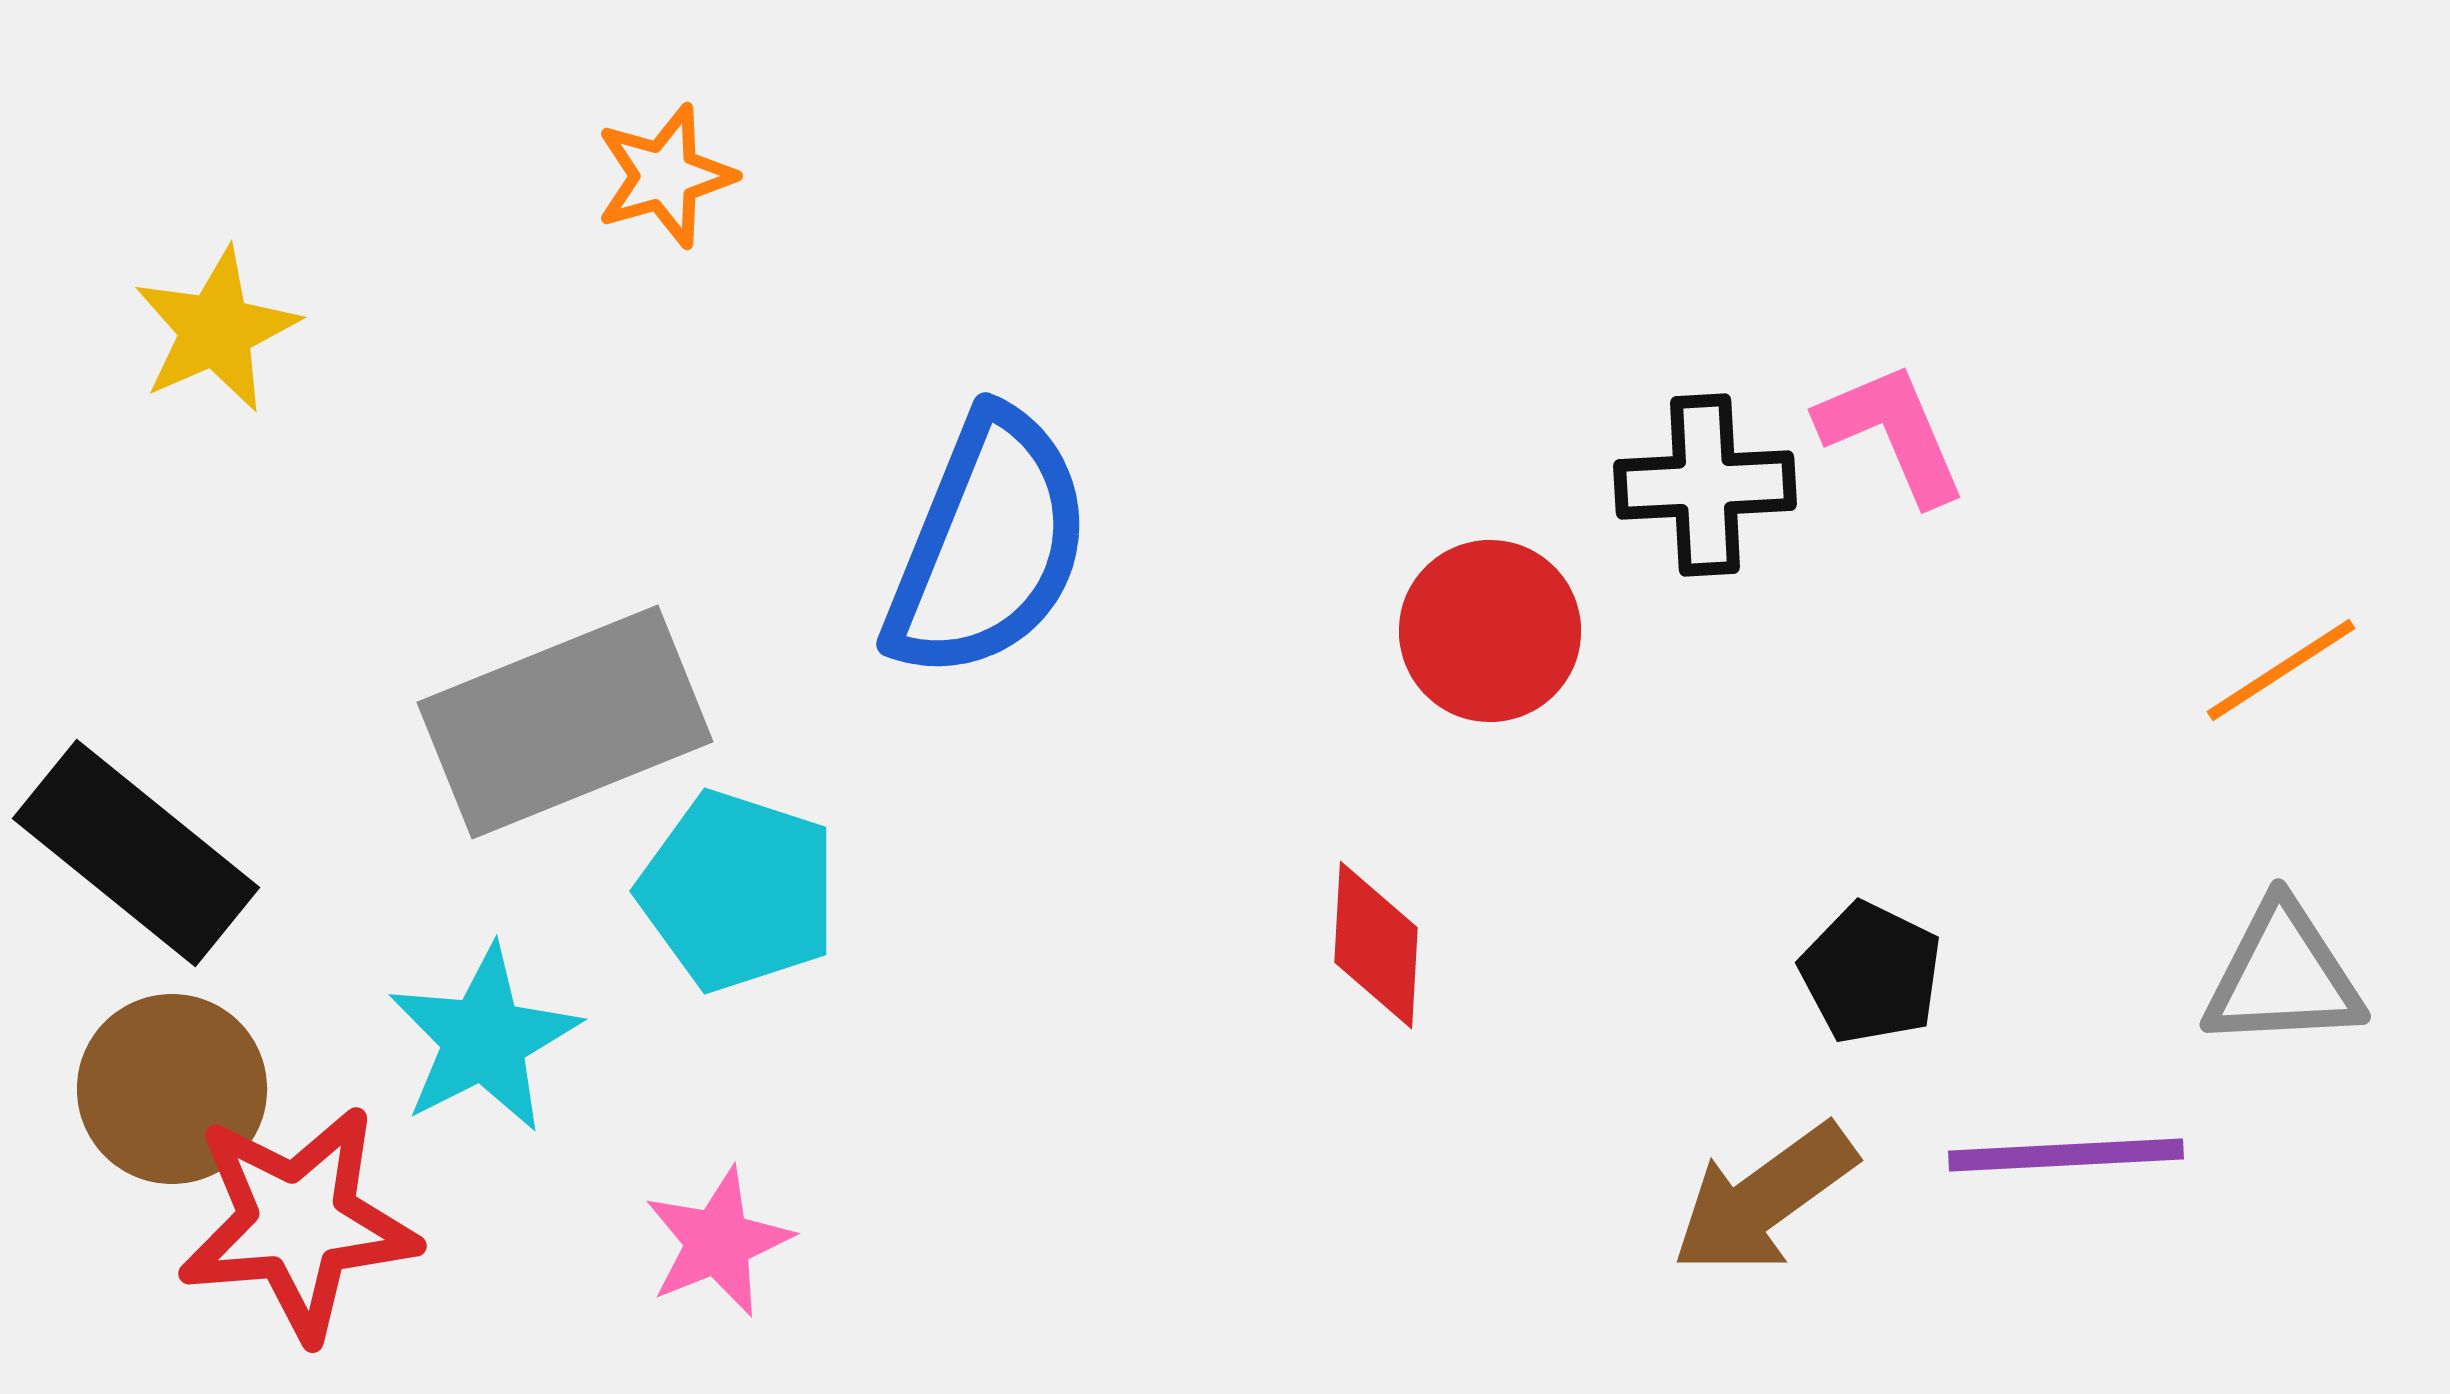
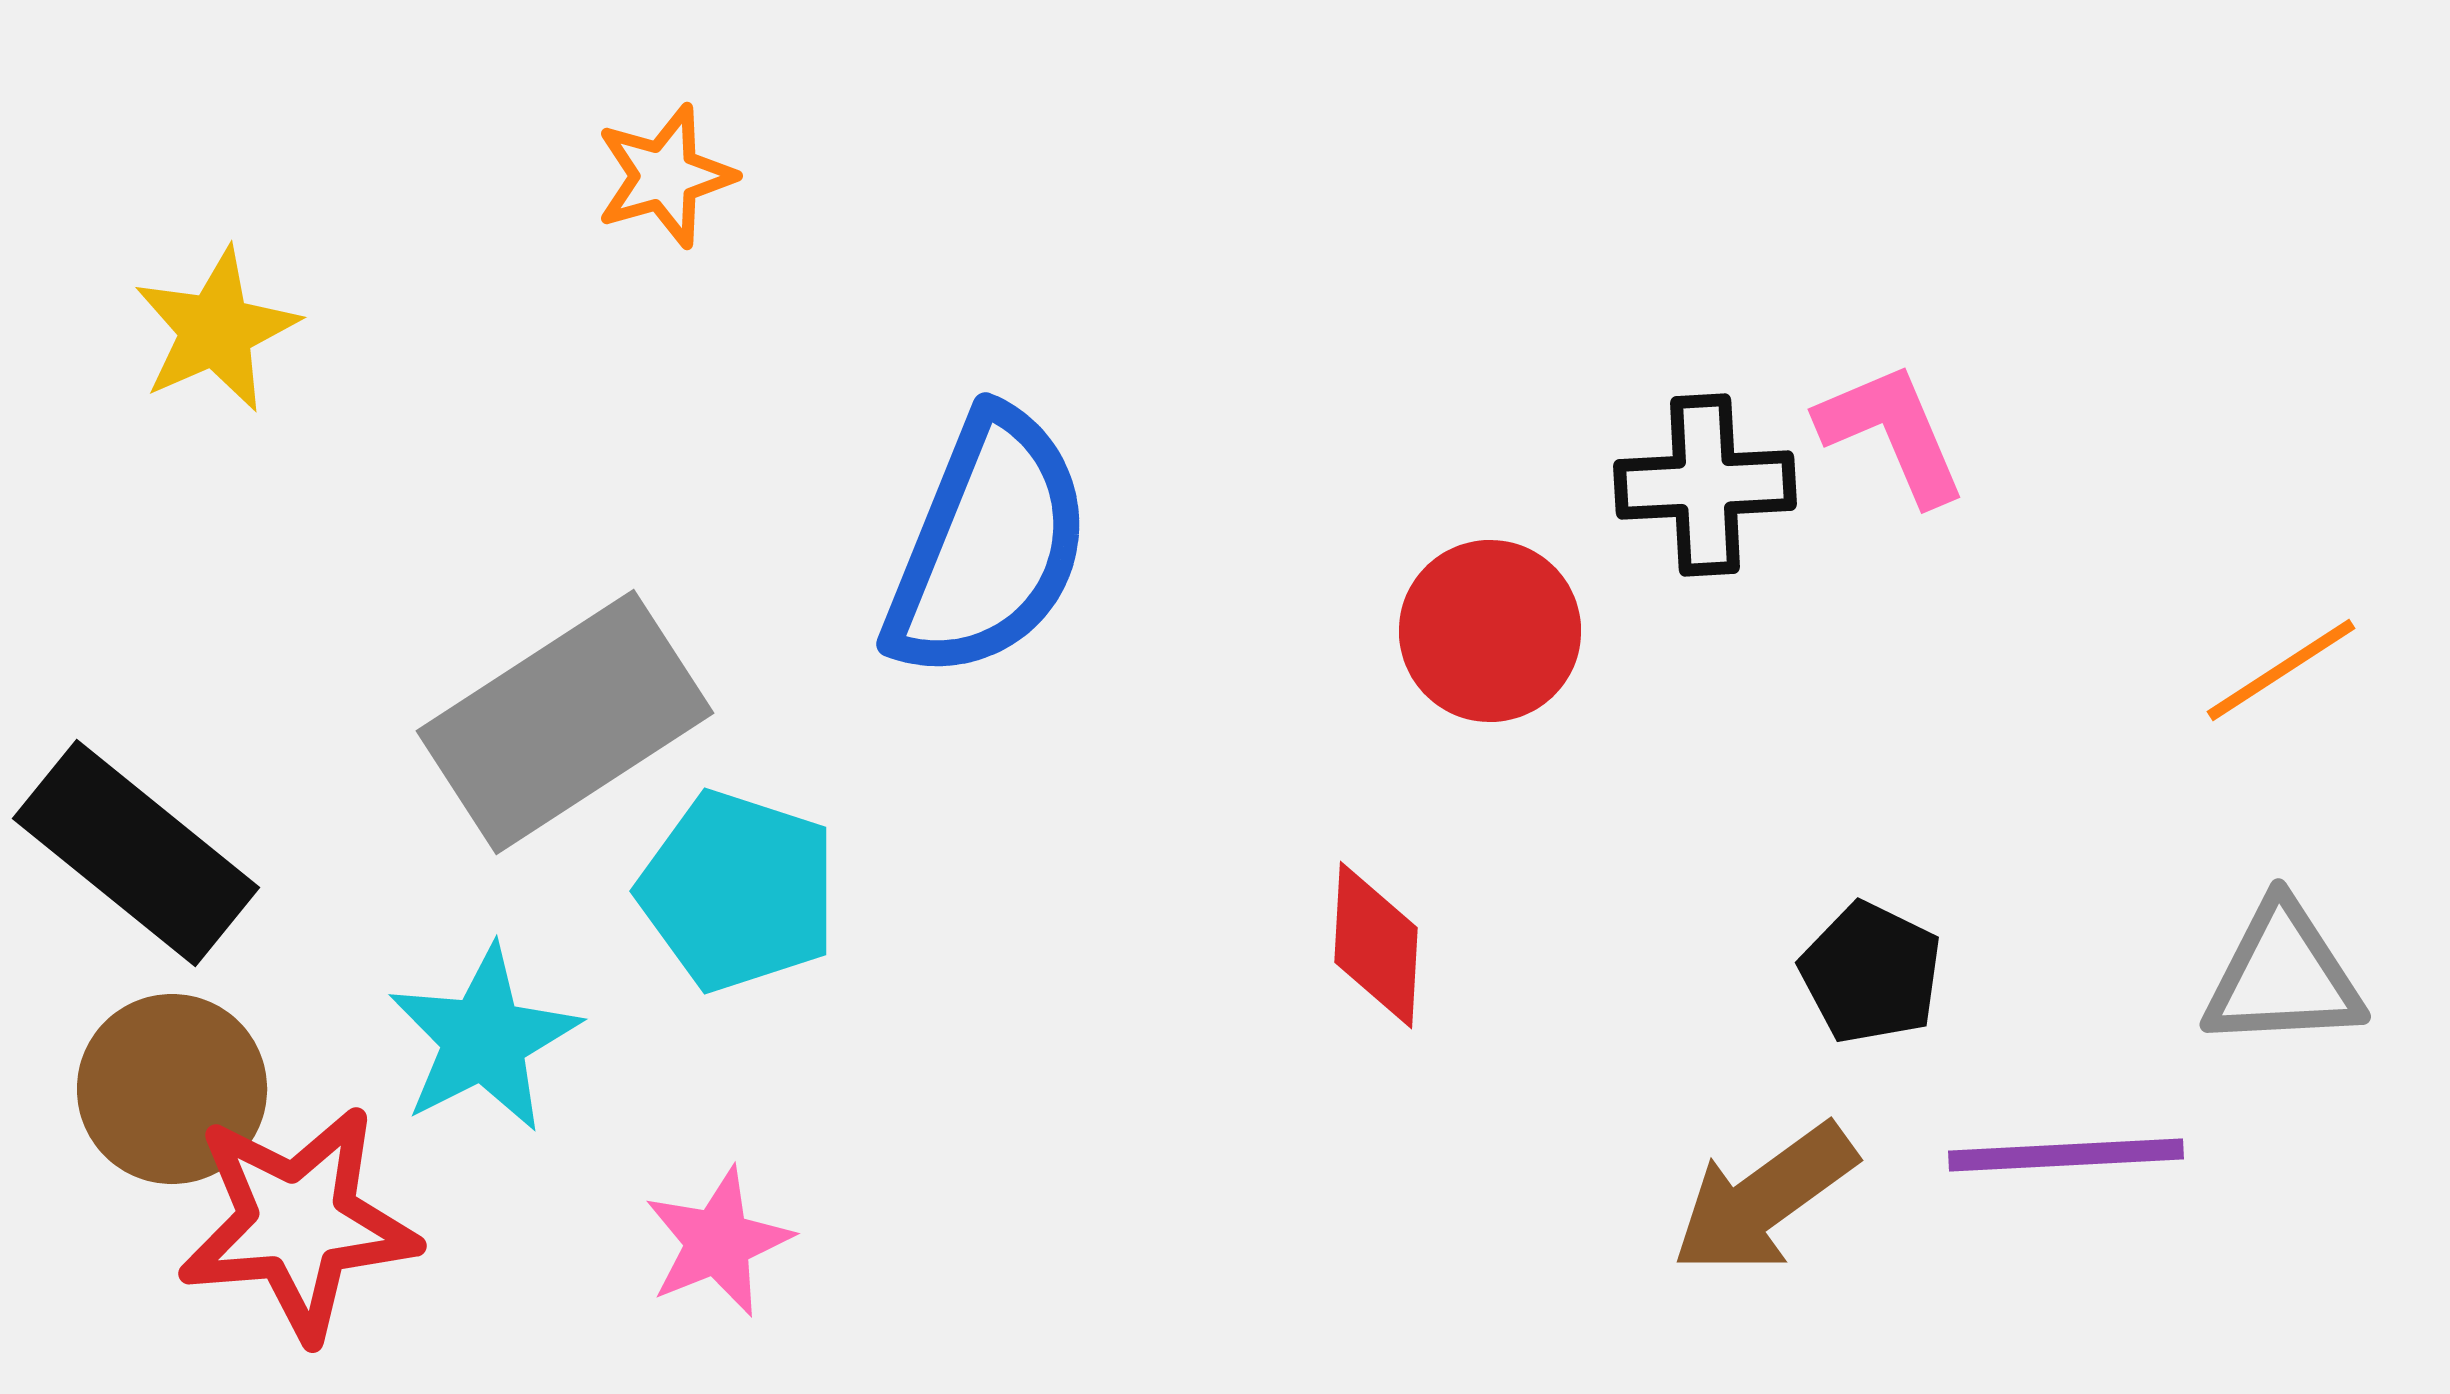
gray rectangle: rotated 11 degrees counterclockwise
